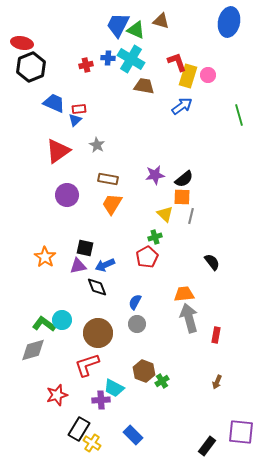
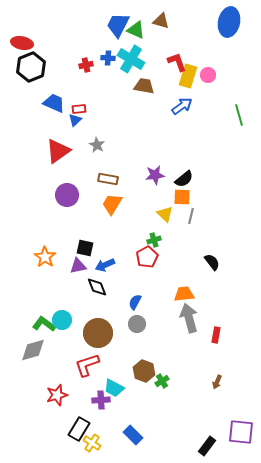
green cross at (155, 237): moved 1 px left, 3 px down
